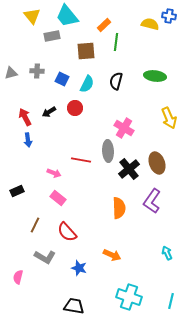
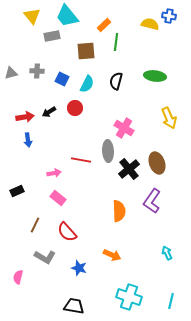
red arrow: rotated 108 degrees clockwise
pink arrow: rotated 32 degrees counterclockwise
orange semicircle: moved 3 px down
